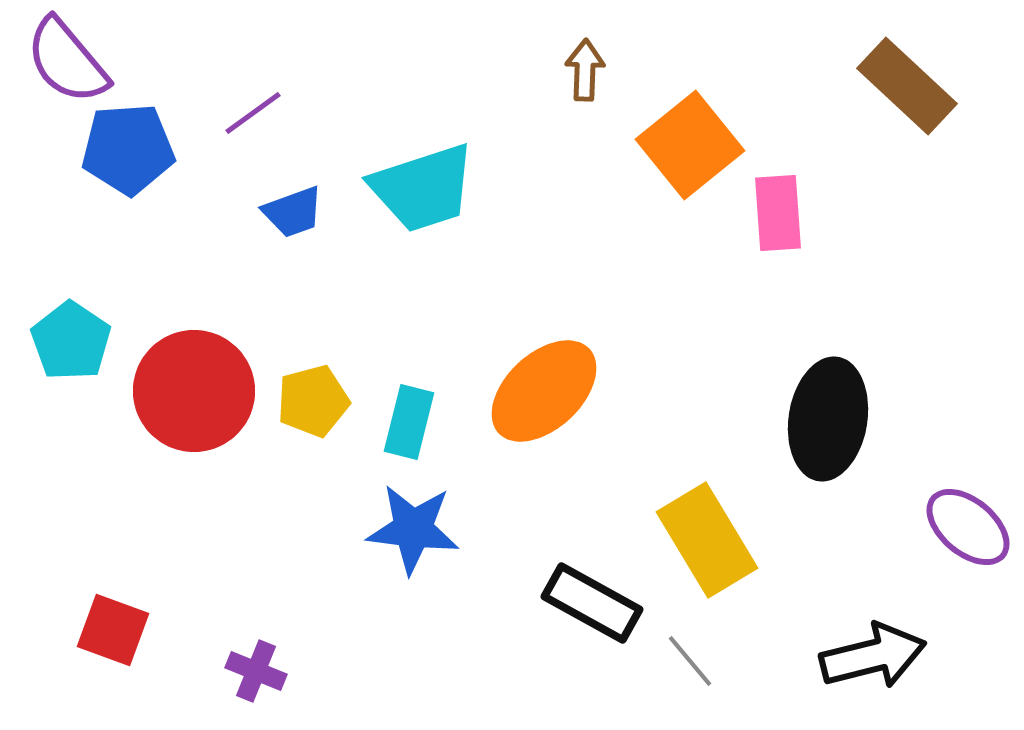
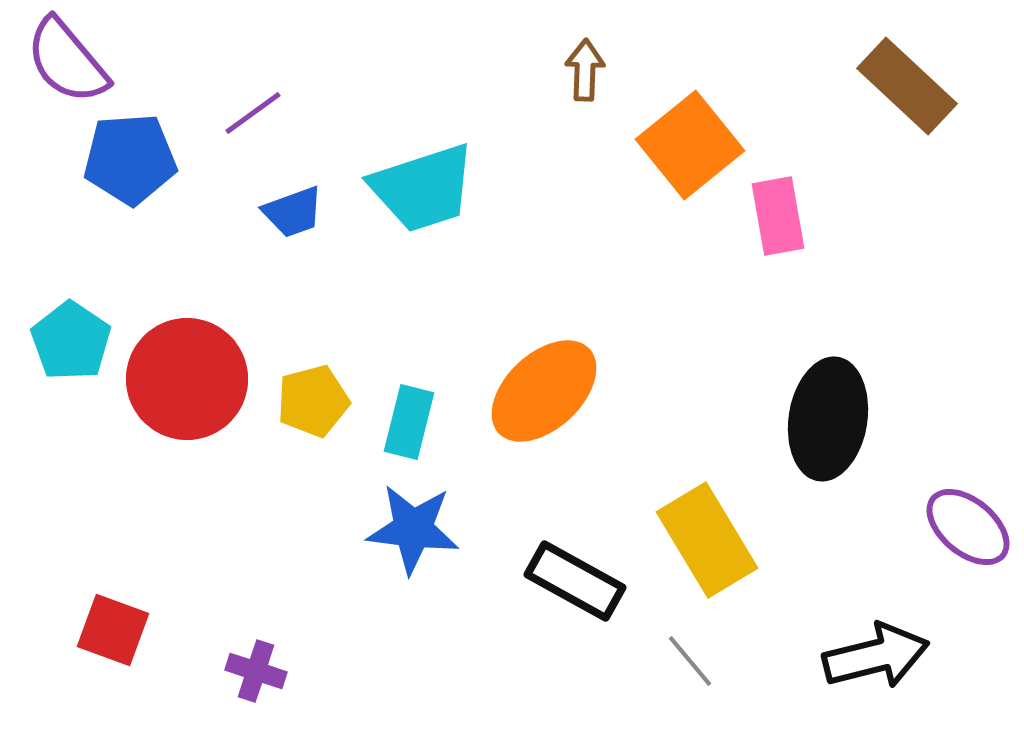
blue pentagon: moved 2 px right, 10 px down
pink rectangle: moved 3 px down; rotated 6 degrees counterclockwise
red circle: moved 7 px left, 12 px up
black rectangle: moved 17 px left, 22 px up
black arrow: moved 3 px right
purple cross: rotated 4 degrees counterclockwise
